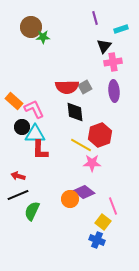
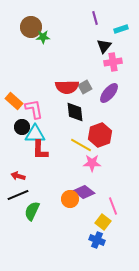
purple ellipse: moved 5 px left, 2 px down; rotated 45 degrees clockwise
pink L-shape: rotated 15 degrees clockwise
